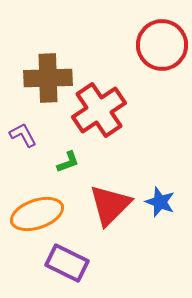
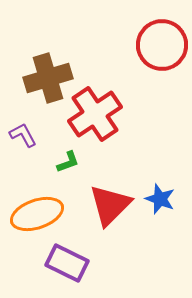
brown cross: rotated 15 degrees counterclockwise
red cross: moved 4 px left, 4 px down
blue star: moved 3 px up
